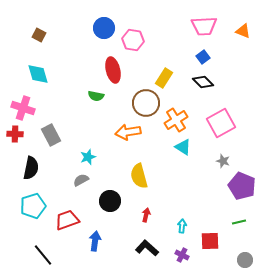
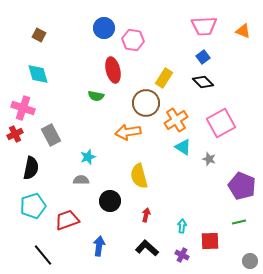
red cross: rotated 28 degrees counterclockwise
gray star: moved 14 px left, 2 px up
gray semicircle: rotated 28 degrees clockwise
blue arrow: moved 4 px right, 5 px down
gray circle: moved 5 px right, 1 px down
